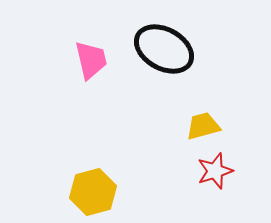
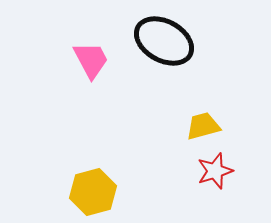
black ellipse: moved 8 px up
pink trapezoid: rotated 15 degrees counterclockwise
